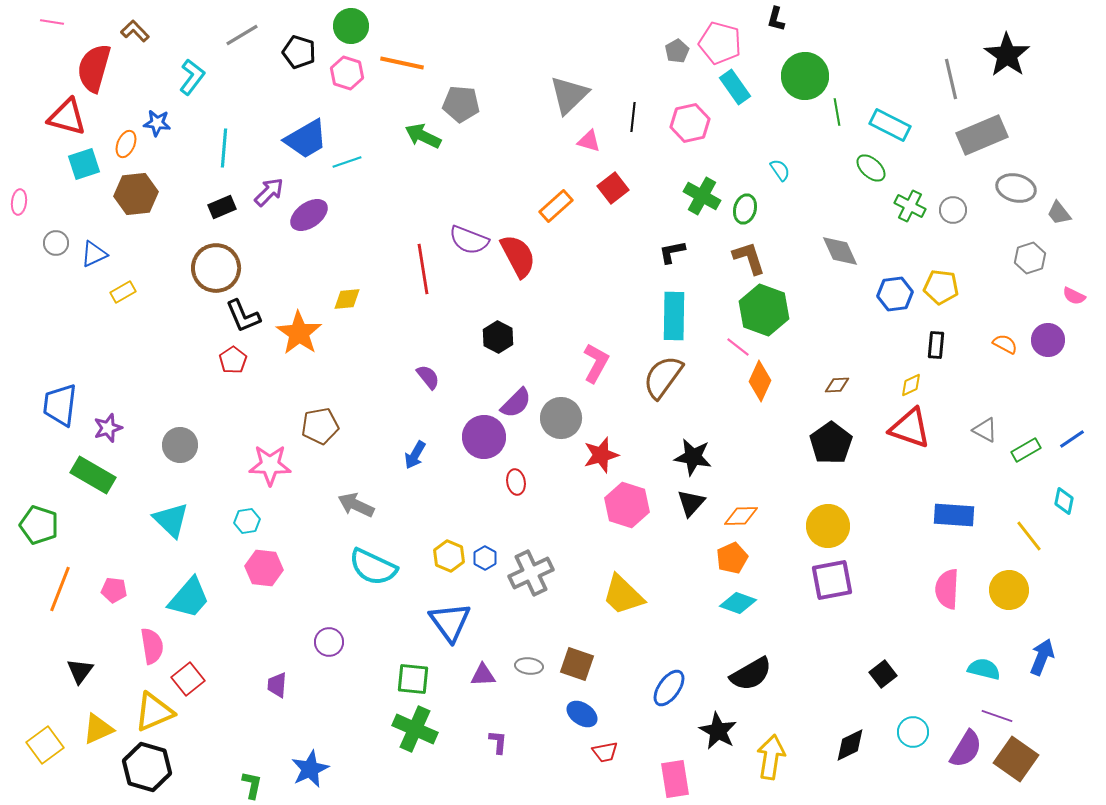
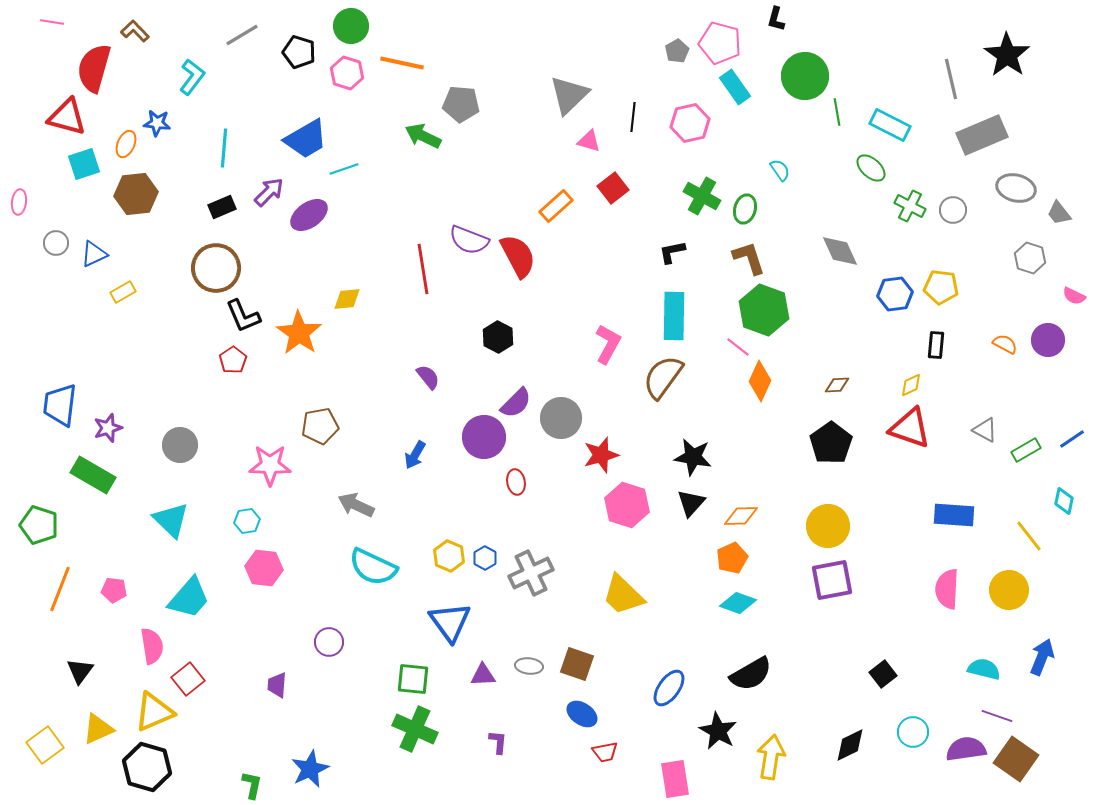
cyan line at (347, 162): moved 3 px left, 7 px down
gray hexagon at (1030, 258): rotated 24 degrees counterclockwise
pink L-shape at (596, 363): moved 12 px right, 19 px up
purple semicircle at (966, 749): rotated 129 degrees counterclockwise
